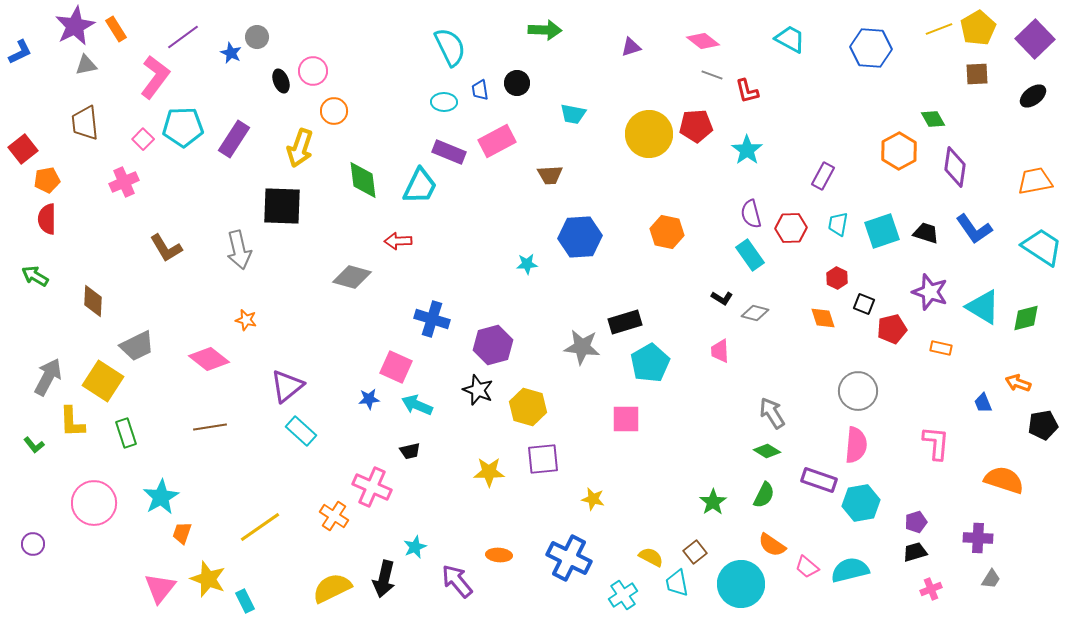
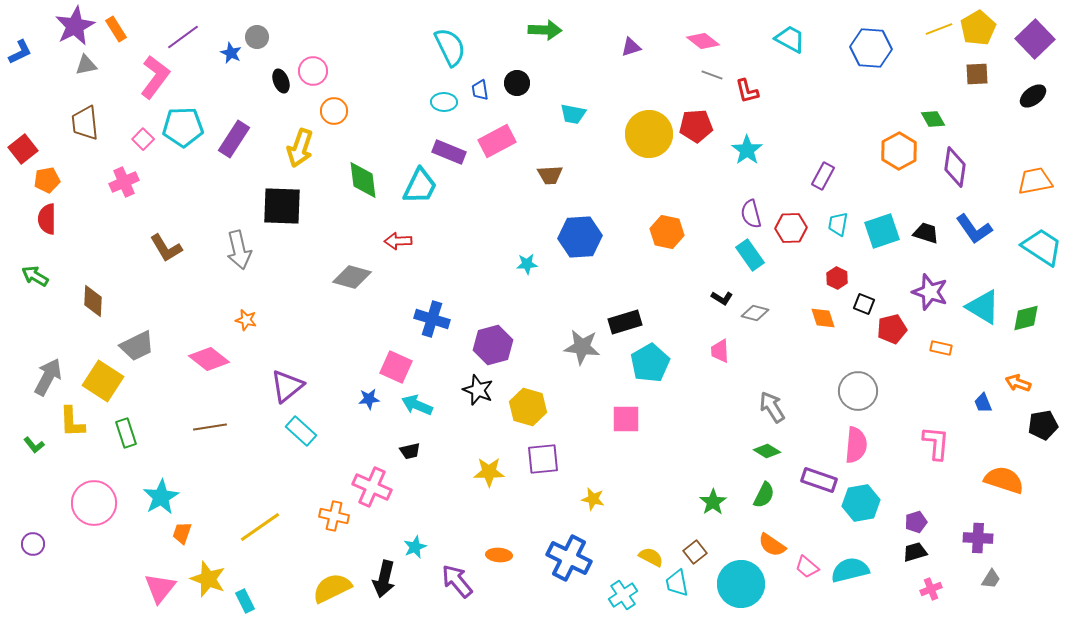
gray arrow at (772, 413): moved 6 px up
orange cross at (334, 516): rotated 20 degrees counterclockwise
